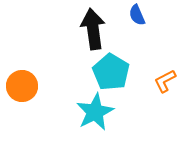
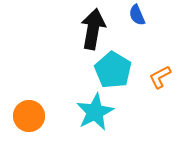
black arrow: rotated 18 degrees clockwise
cyan pentagon: moved 2 px right, 2 px up
orange L-shape: moved 5 px left, 4 px up
orange circle: moved 7 px right, 30 px down
